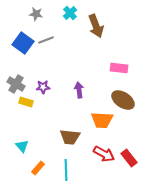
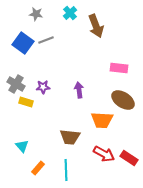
red rectangle: rotated 18 degrees counterclockwise
